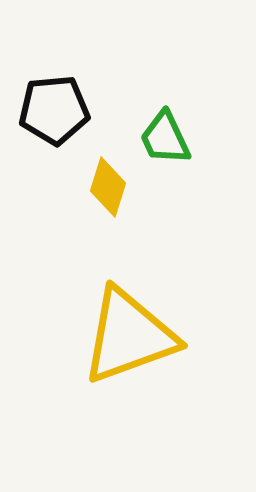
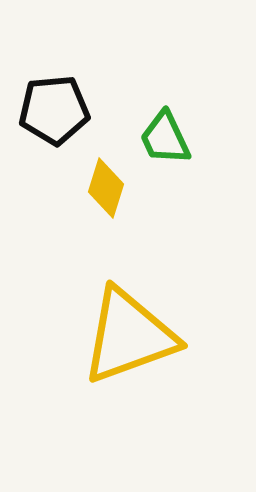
yellow diamond: moved 2 px left, 1 px down
